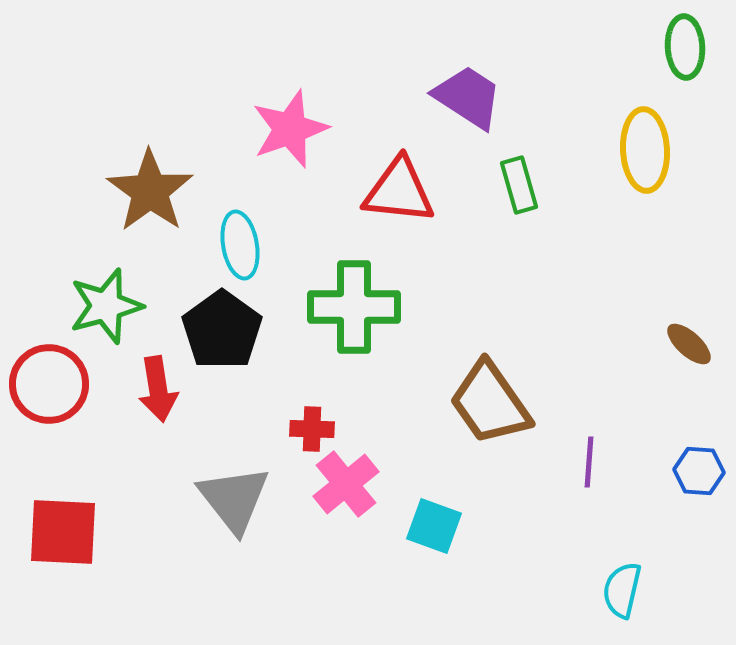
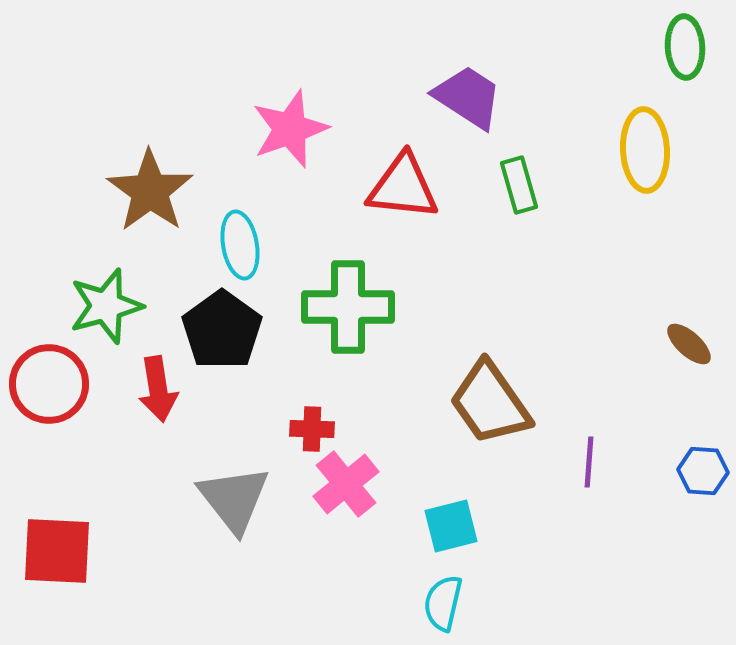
red triangle: moved 4 px right, 4 px up
green cross: moved 6 px left
blue hexagon: moved 4 px right
cyan square: moved 17 px right; rotated 34 degrees counterclockwise
red square: moved 6 px left, 19 px down
cyan semicircle: moved 179 px left, 13 px down
